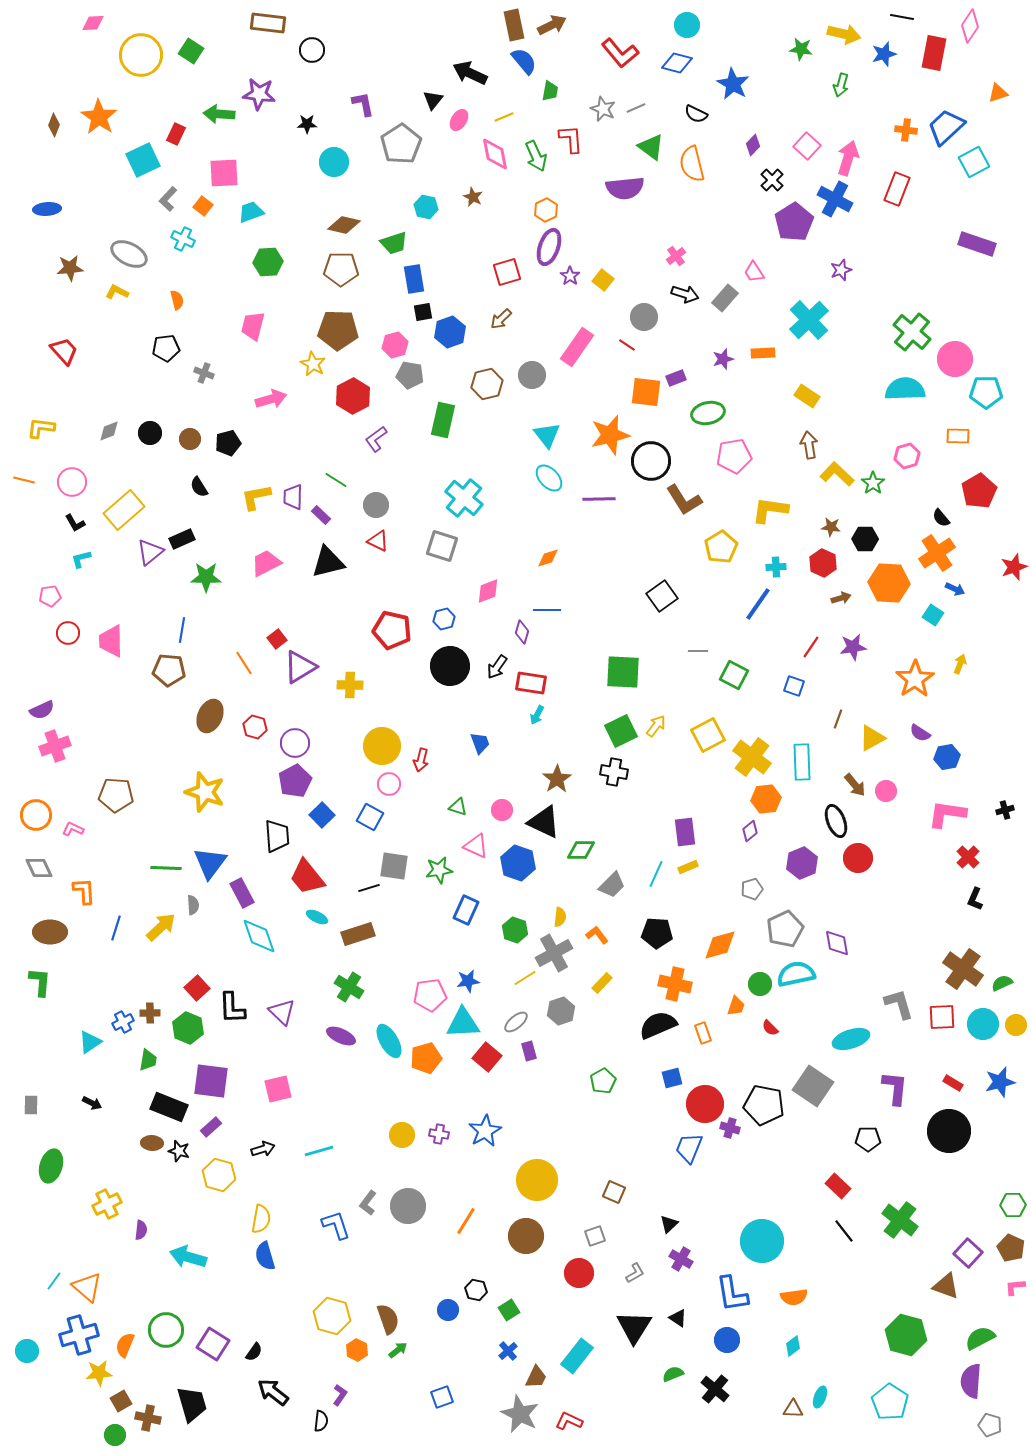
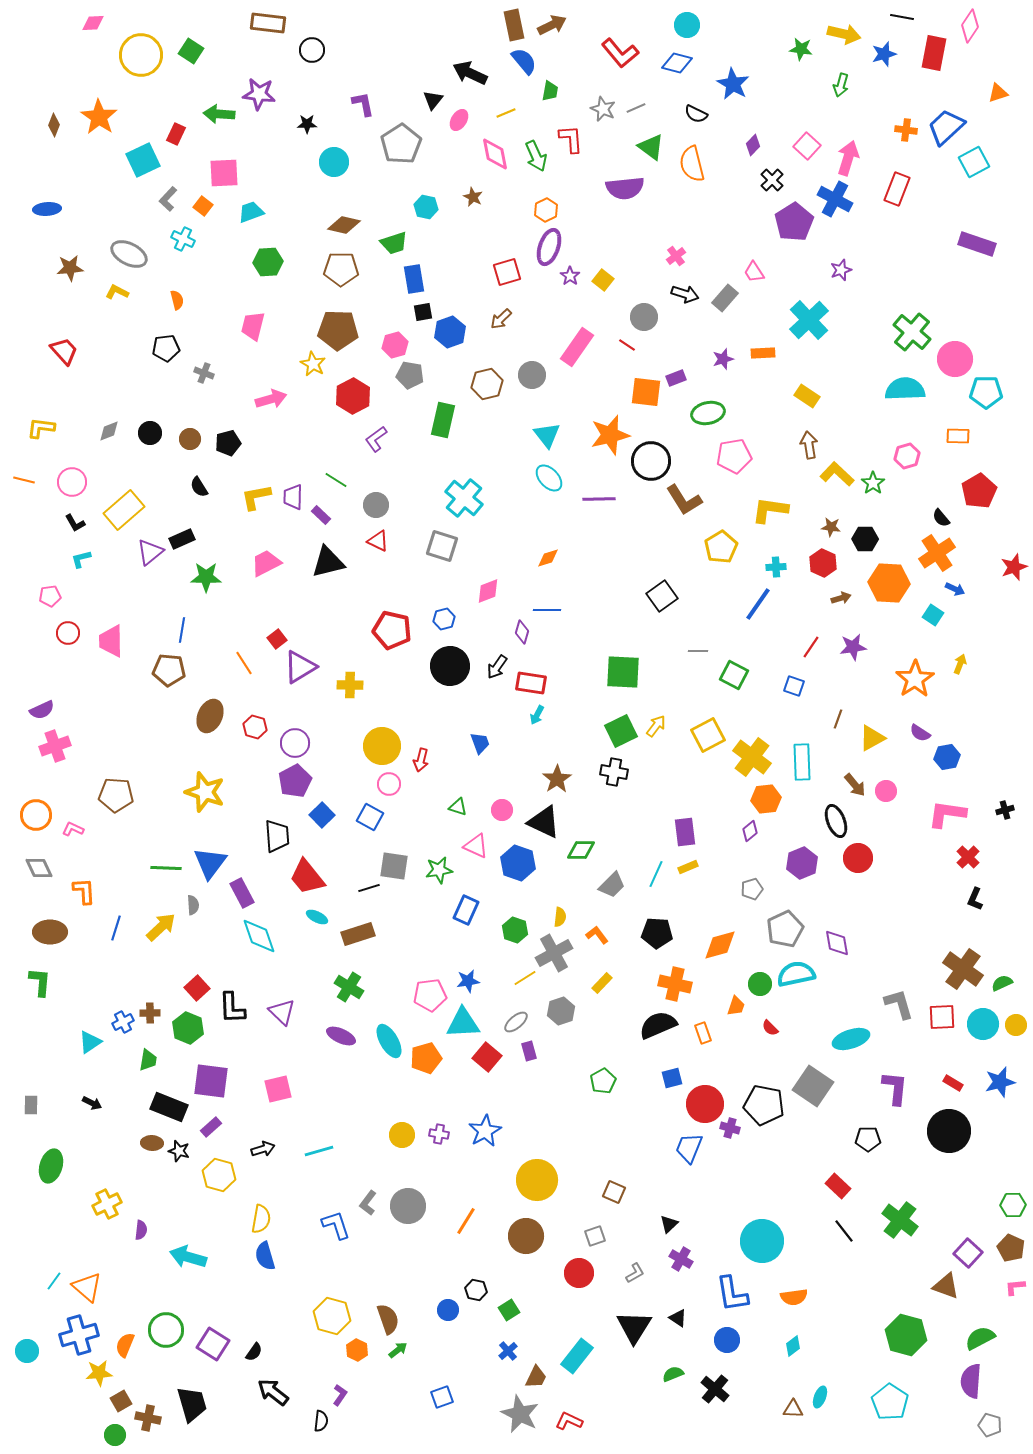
yellow line at (504, 117): moved 2 px right, 4 px up
